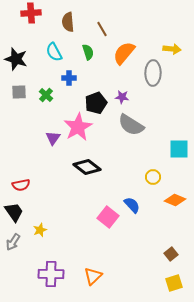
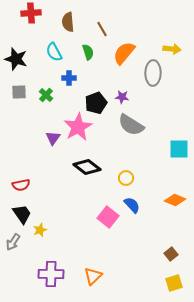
yellow circle: moved 27 px left, 1 px down
black trapezoid: moved 8 px right, 2 px down
